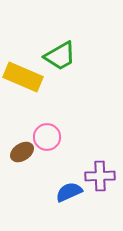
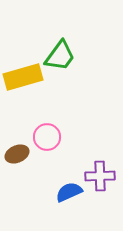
green trapezoid: rotated 24 degrees counterclockwise
yellow rectangle: rotated 39 degrees counterclockwise
brown ellipse: moved 5 px left, 2 px down; rotated 10 degrees clockwise
